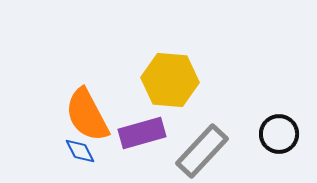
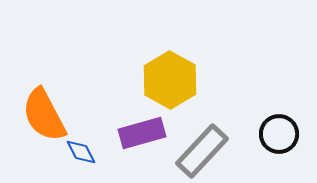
yellow hexagon: rotated 24 degrees clockwise
orange semicircle: moved 43 px left
blue diamond: moved 1 px right, 1 px down
